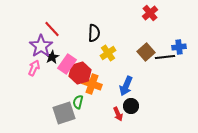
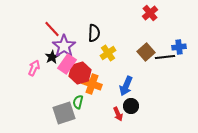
purple star: moved 23 px right
